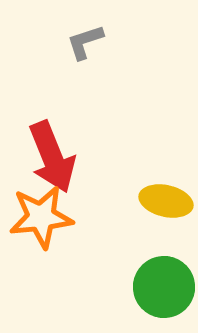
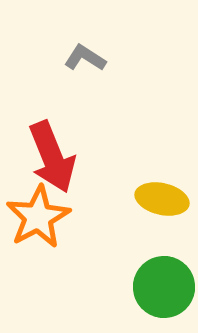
gray L-shape: moved 16 px down; rotated 51 degrees clockwise
yellow ellipse: moved 4 px left, 2 px up
orange star: moved 3 px left; rotated 22 degrees counterclockwise
